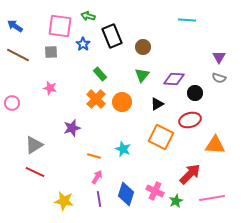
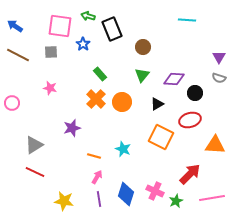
black rectangle: moved 7 px up
